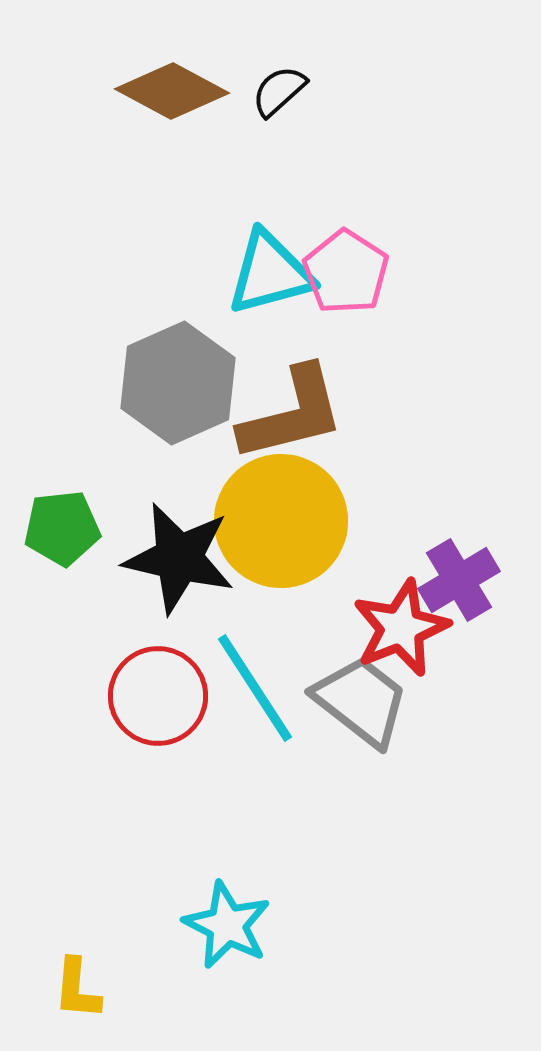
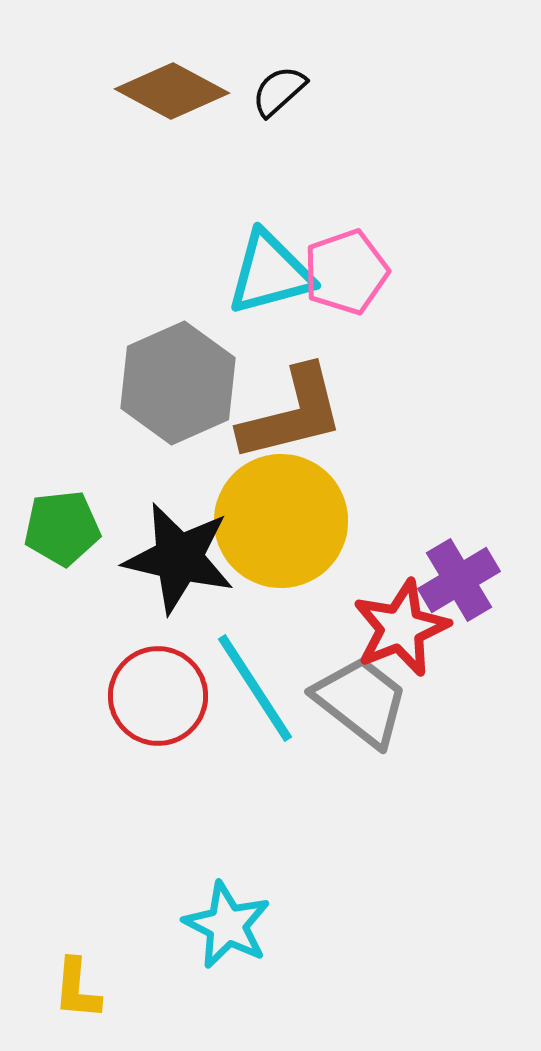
pink pentagon: rotated 20 degrees clockwise
